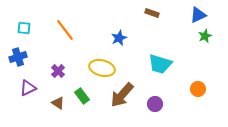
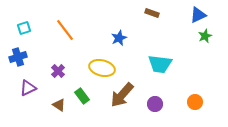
cyan square: rotated 24 degrees counterclockwise
cyan trapezoid: rotated 10 degrees counterclockwise
orange circle: moved 3 px left, 13 px down
brown triangle: moved 1 px right, 2 px down
